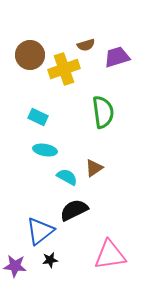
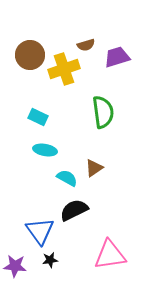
cyan semicircle: moved 1 px down
blue triangle: rotated 28 degrees counterclockwise
